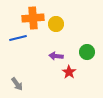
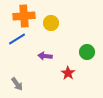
orange cross: moved 9 px left, 2 px up
yellow circle: moved 5 px left, 1 px up
blue line: moved 1 px left, 1 px down; rotated 18 degrees counterclockwise
purple arrow: moved 11 px left
red star: moved 1 px left, 1 px down
